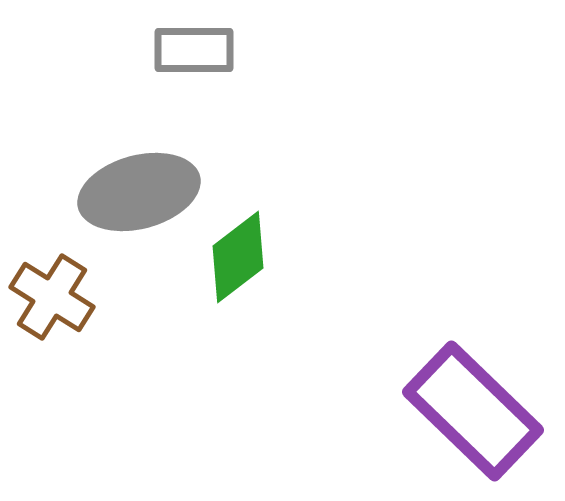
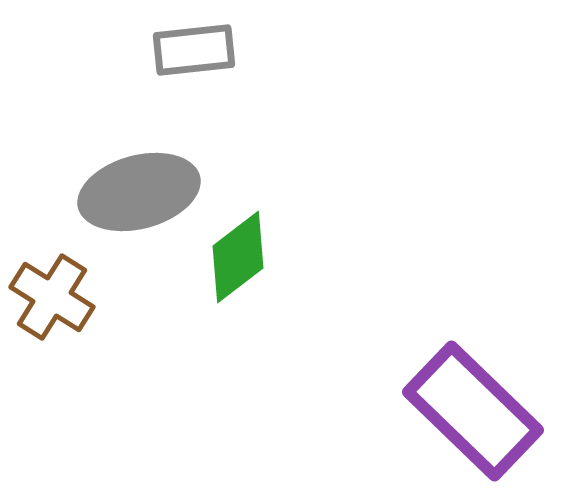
gray rectangle: rotated 6 degrees counterclockwise
